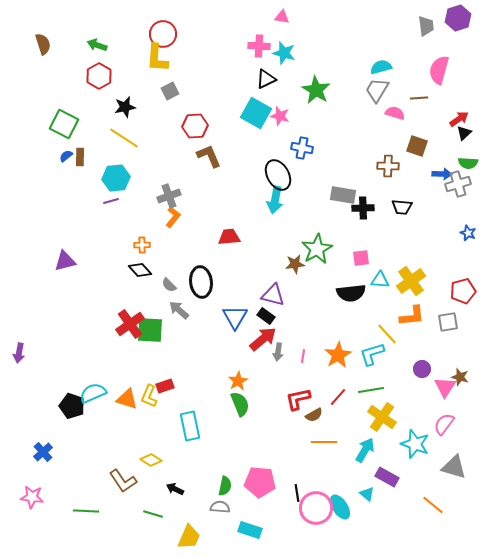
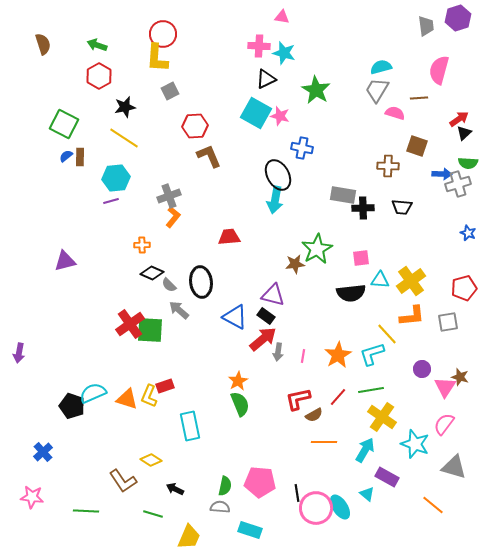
black diamond at (140, 270): moved 12 px right, 3 px down; rotated 25 degrees counterclockwise
red pentagon at (463, 291): moved 1 px right, 3 px up
blue triangle at (235, 317): rotated 32 degrees counterclockwise
